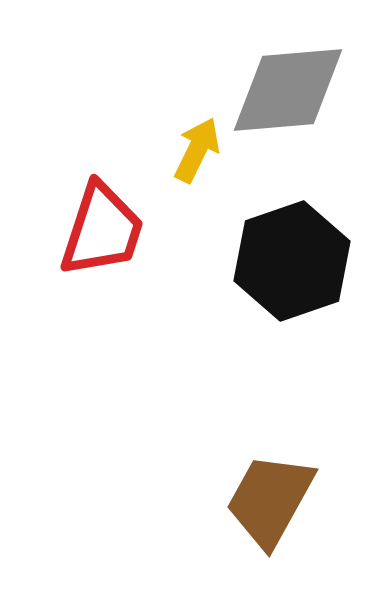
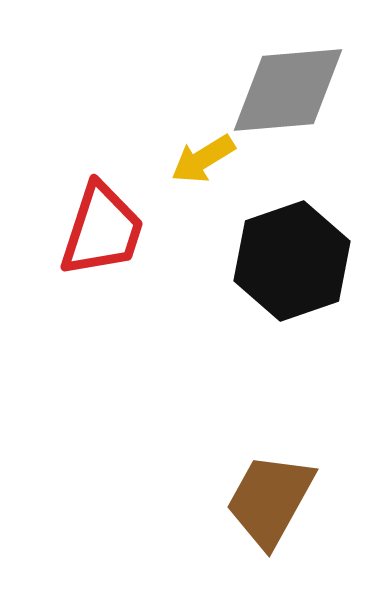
yellow arrow: moved 6 px right, 9 px down; rotated 148 degrees counterclockwise
